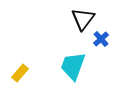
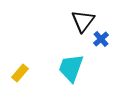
black triangle: moved 2 px down
cyan trapezoid: moved 2 px left, 2 px down
